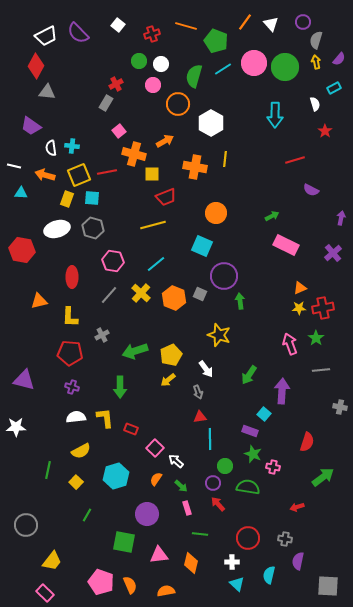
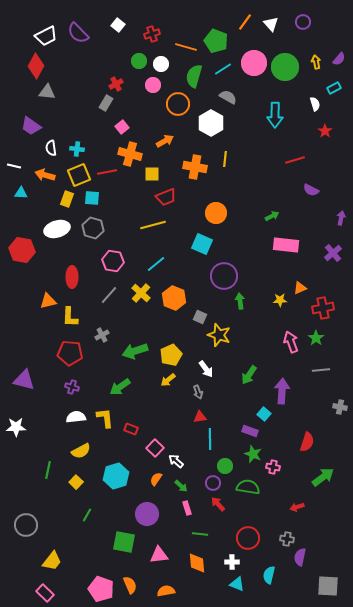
orange line at (186, 26): moved 21 px down
gray semicircle at (316, 40): moved 88 px left, 57 px down; rotated 102 degrees clockwise
pink square at (119, 131): moved 3 px right, 4 px up
cyan cross at (72, 146): moved 5 px right, 3 px down
orange cross at (134, 154): moved 4 px left
pink rectangle at (286, 245): rotated 20 degrees counterclockwise
cyan square at (202, 246): moved 2 px up
gray square at (200, 294): moved 23 px down
orange triangle at (39, 301): moved 9 px right
yellow star at (299, 308): moved 19 px left, 8 px up
pink arrow at (290, 344): moved 1 px right, 2 px up
green arrow at (120, 387): rotated 55 degrees clockwise
gray cross at (285, 539): moved 2 px right
purple semicircle at (298, 561): moved 2 px right, 4 px up
orange diamond at (191, 563): moved 6 px right; rotated 20 degrees counterclockwise
pink pentagon at (101, 582): moved 7 px down
cyan triangle at (237, 584): rotated 21 degrees counterclockwise
